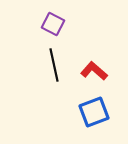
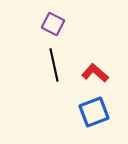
red L-shape: moved 1 px right, 2 px down
